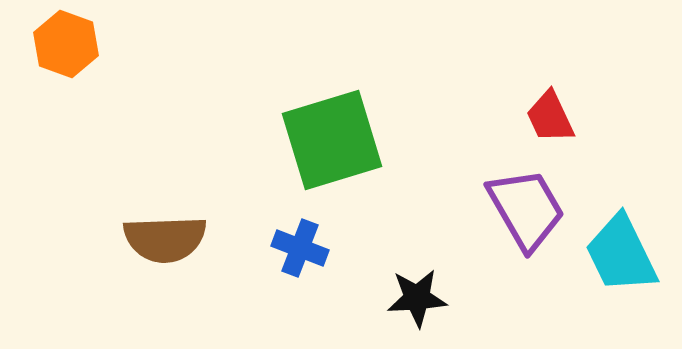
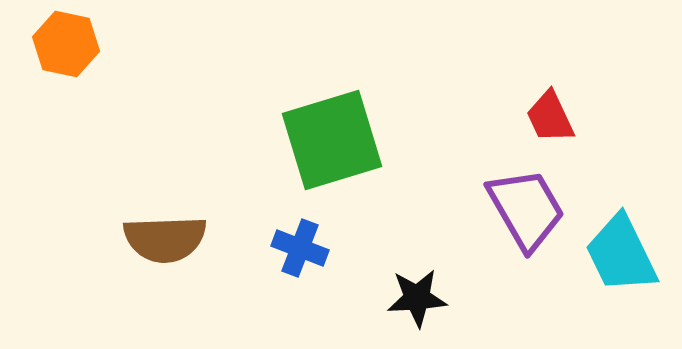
orange hexagon: rotated 8 degrees counterclockwise
